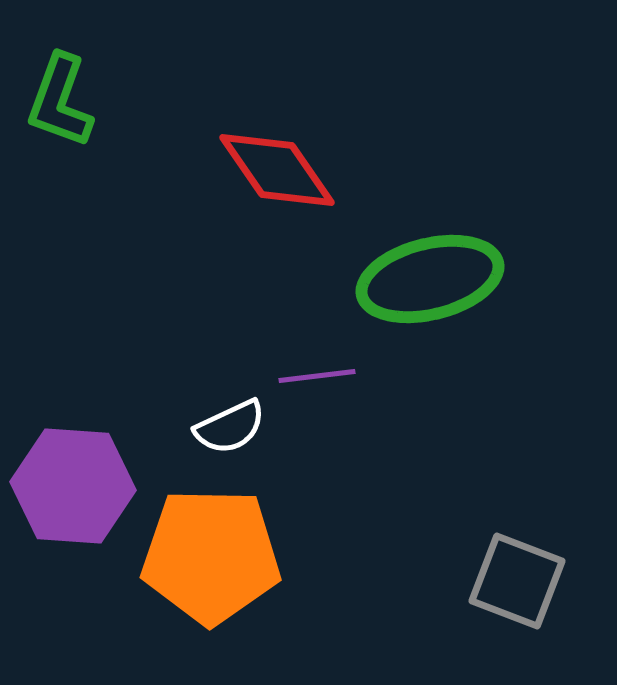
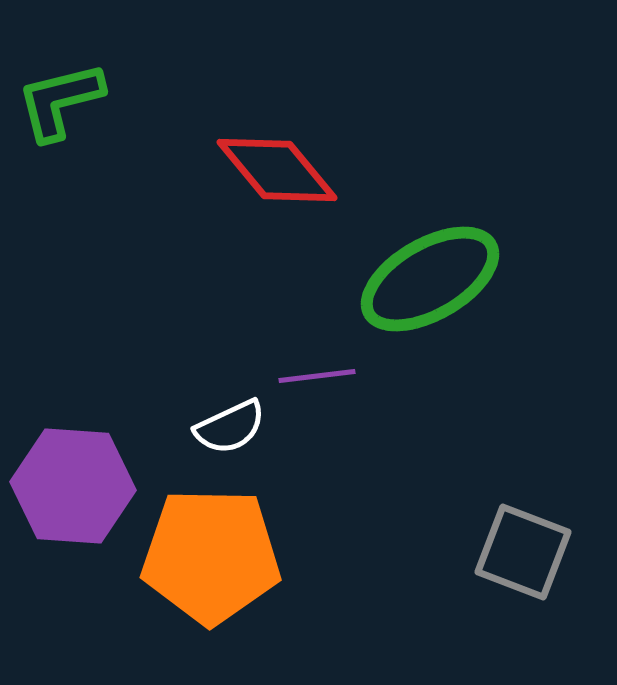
green L-shape: rotated 56 degrees clockwise
red diamond: rotated 5 degrees counterclockwise
green ellipse: rotated 16 degrees counterclockwise
gray square: moved 6 px right, 29 px up
